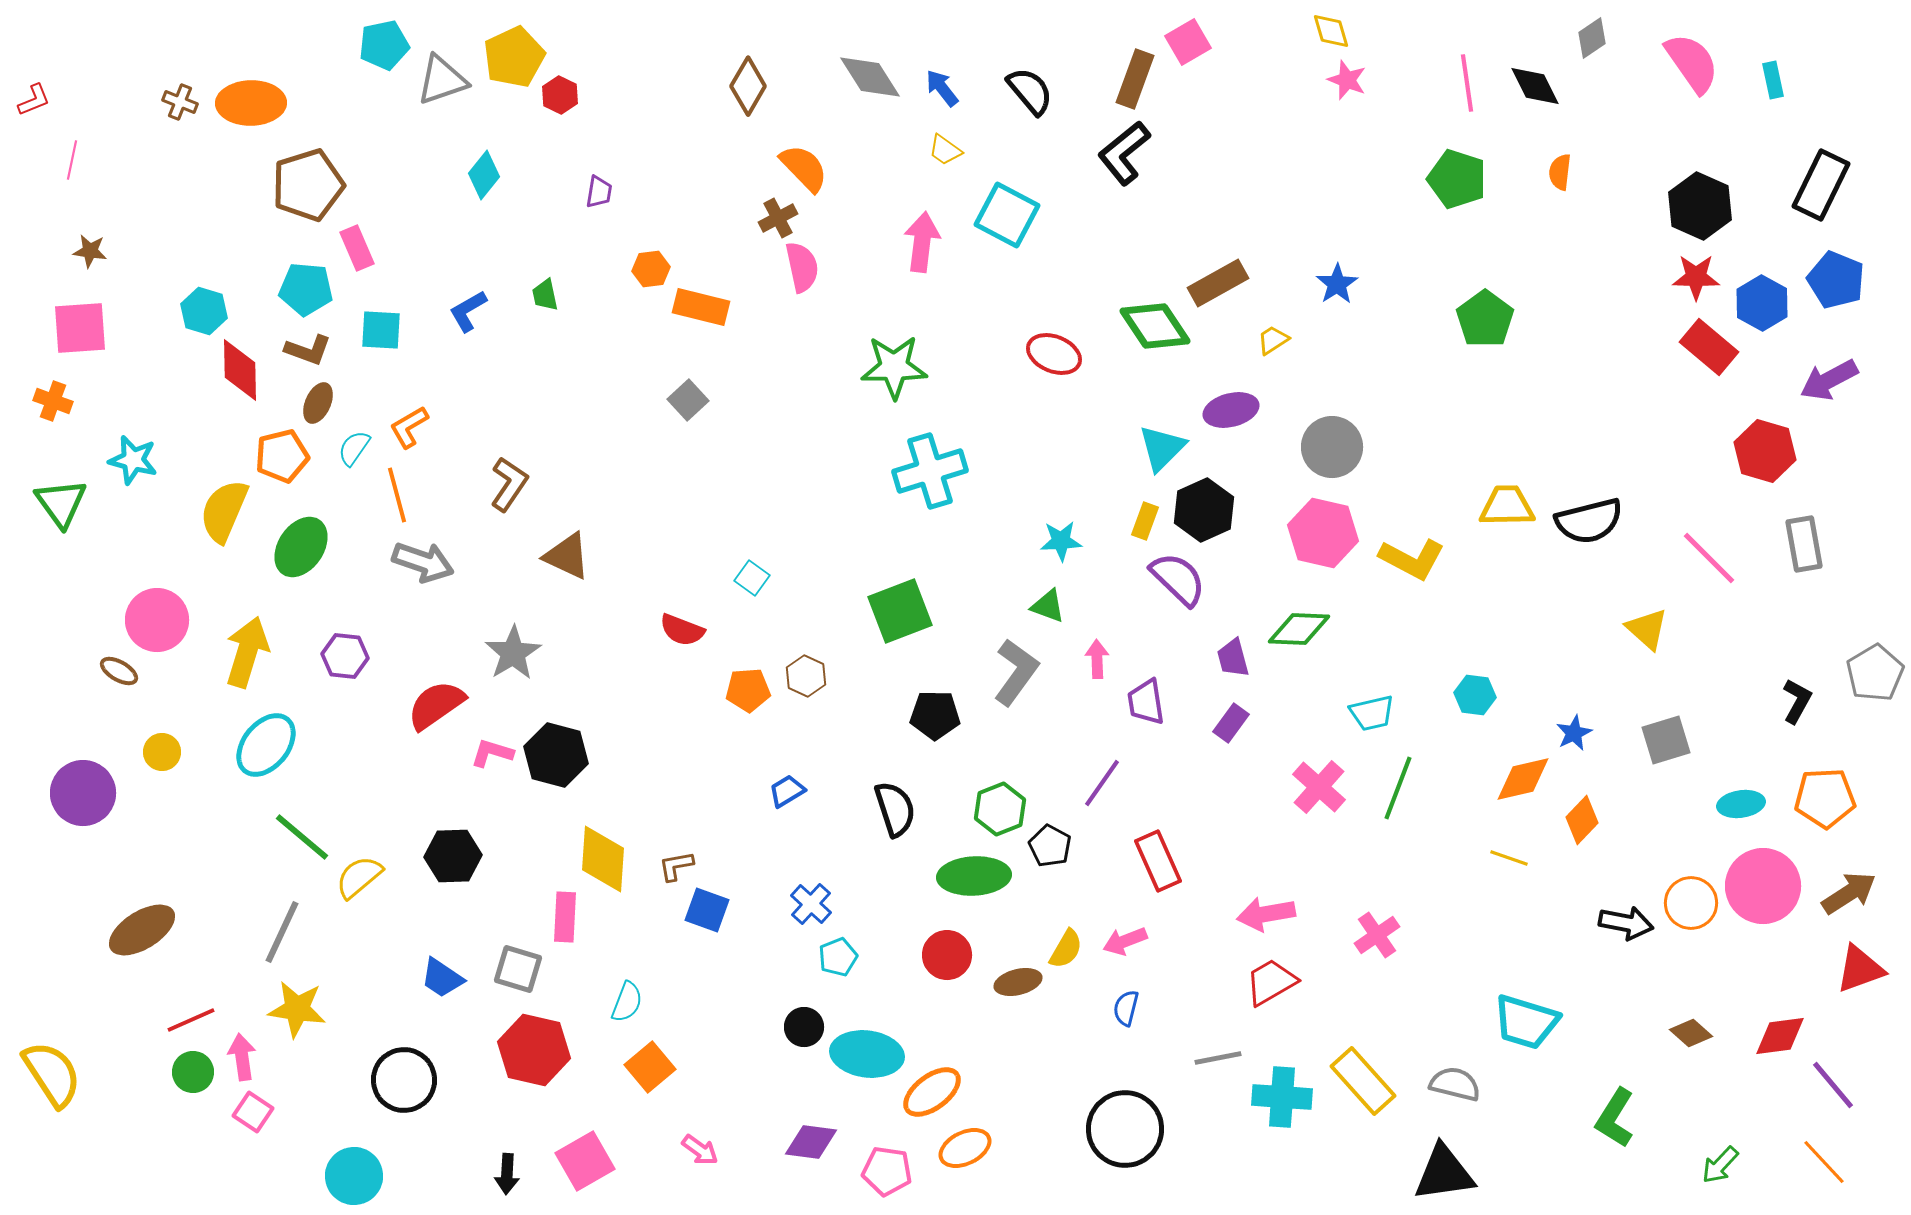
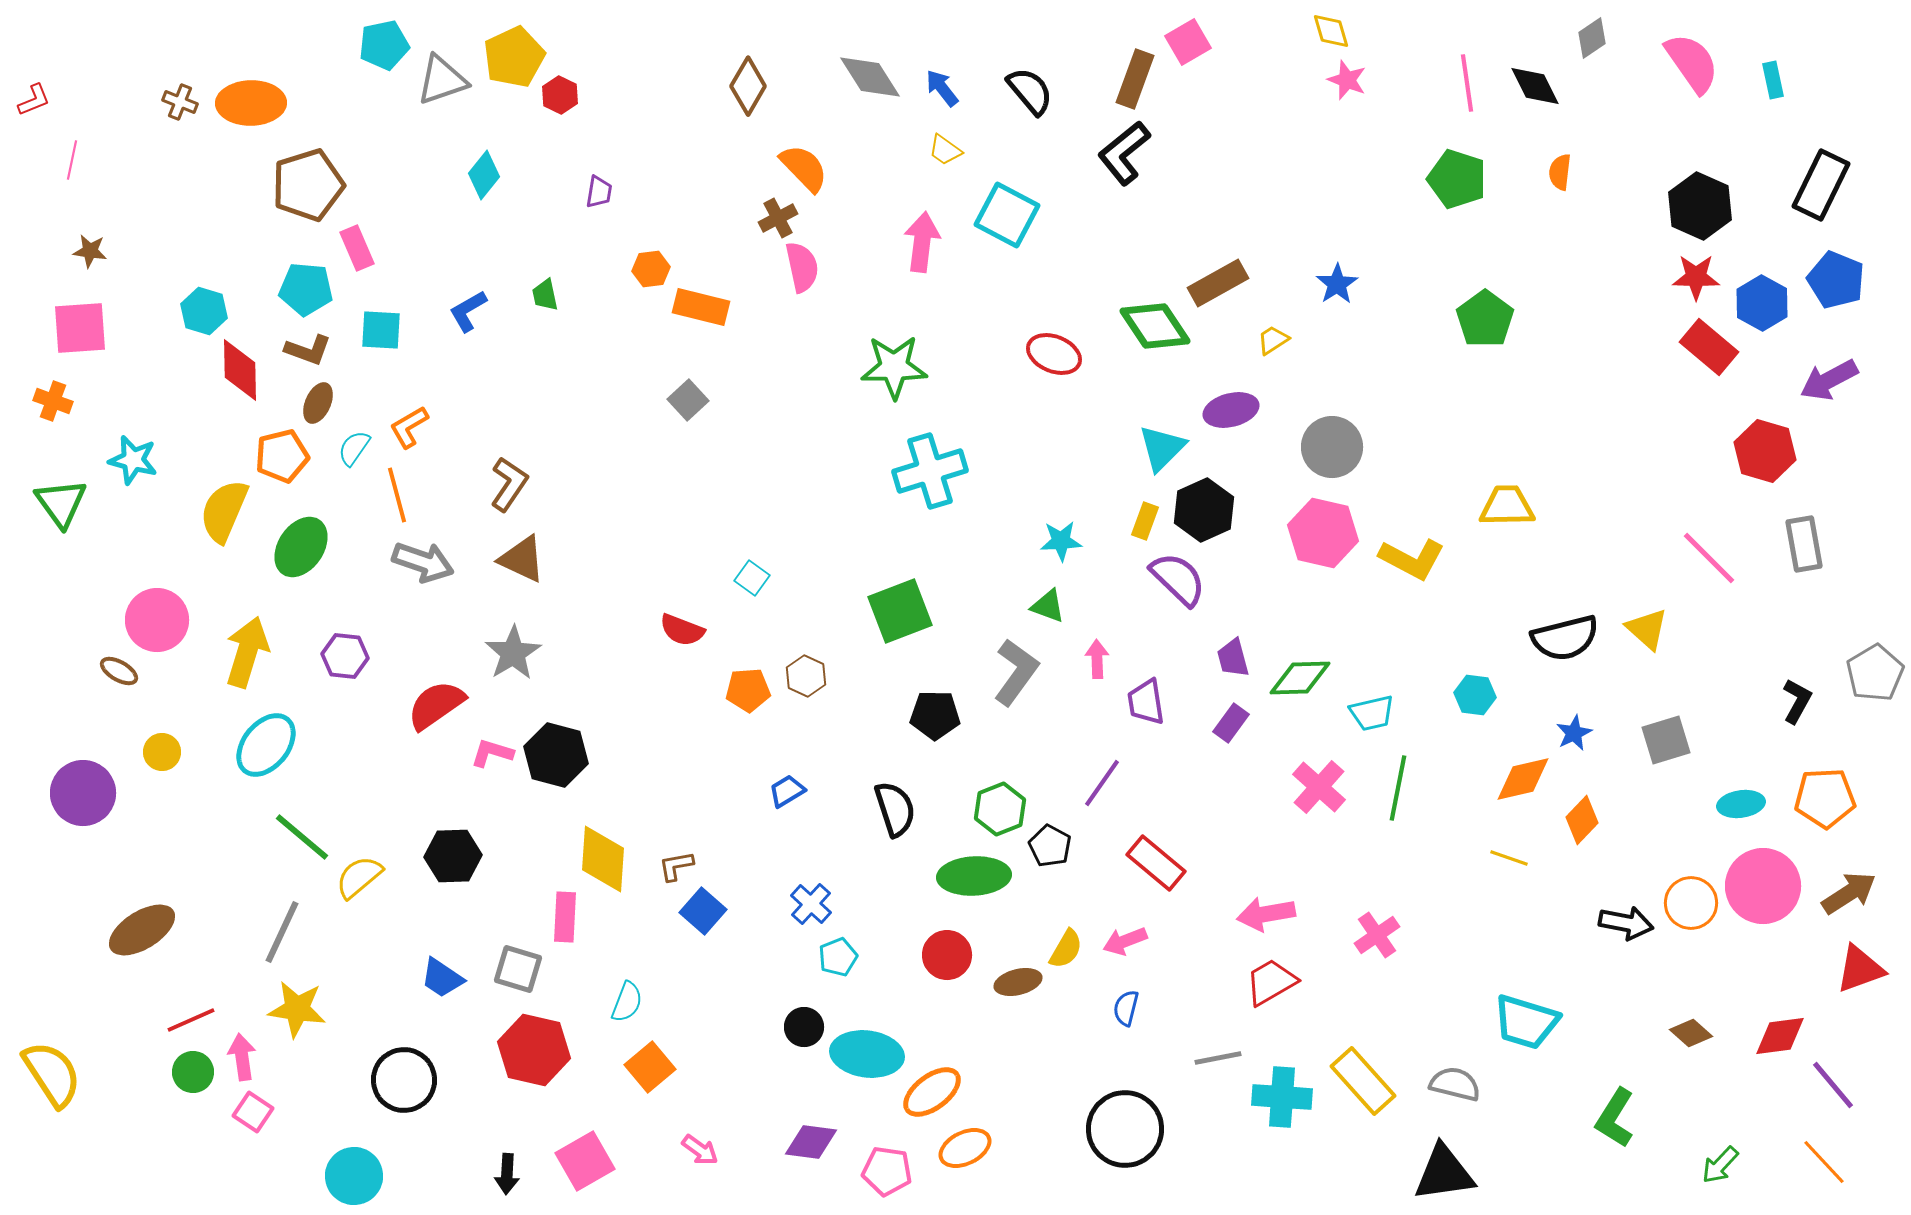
black semicircle at (1589, 521): moved 24 px left, 117 px down
brown triangle at (567, 556): moved 45 px left, 3 px down
green diamond at (1299, 629): moved 1 px right, 49 px down; rotated 4 degrees counterclockwise
green line at (1398, 788): rotated 10 degrees counterclockwise
red rectangle at (1158, 861): moved 2 px left, 2 px down; rotated 26 degrees counterclockwise
blue square at (707, 910): moved 4 px left, 1 px down; rotated 21 degrees clockwise
